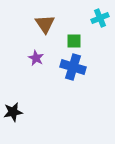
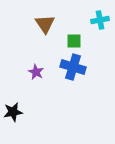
cyan cross: moved 2 px down; rotated 12 degrees clockwise
purple star: moved 14 px down
